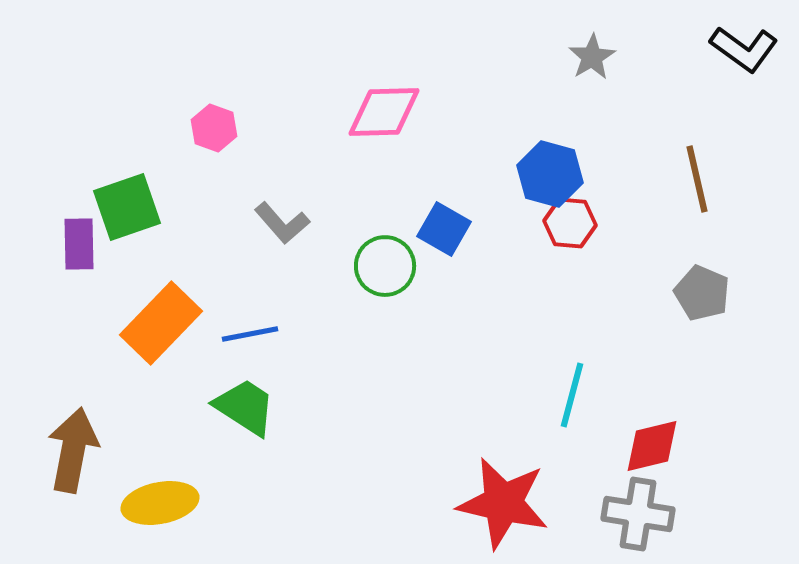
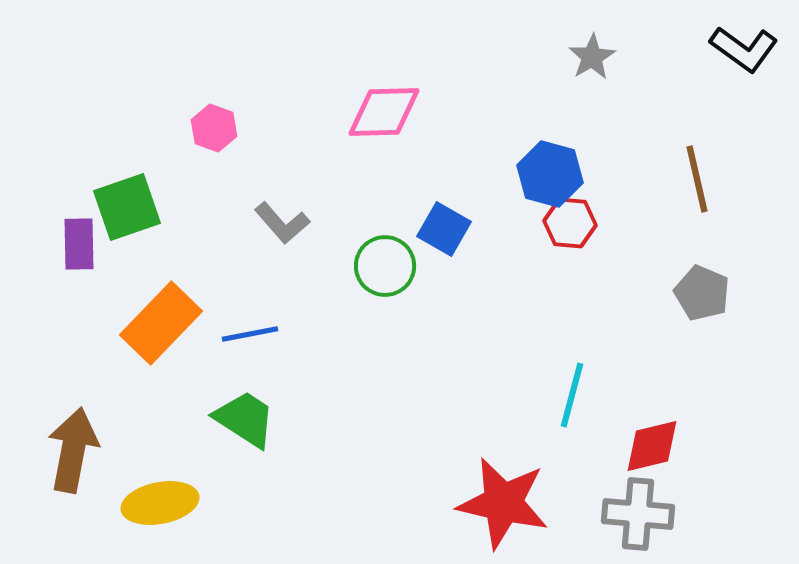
green trapezoid: moved 12 px down
gray cross: rotated 4 degrees counterclockwise
